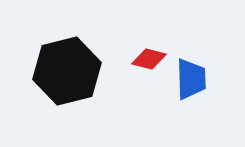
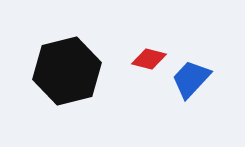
blue trapezoid: rotated 135 degrees counterclockwise
